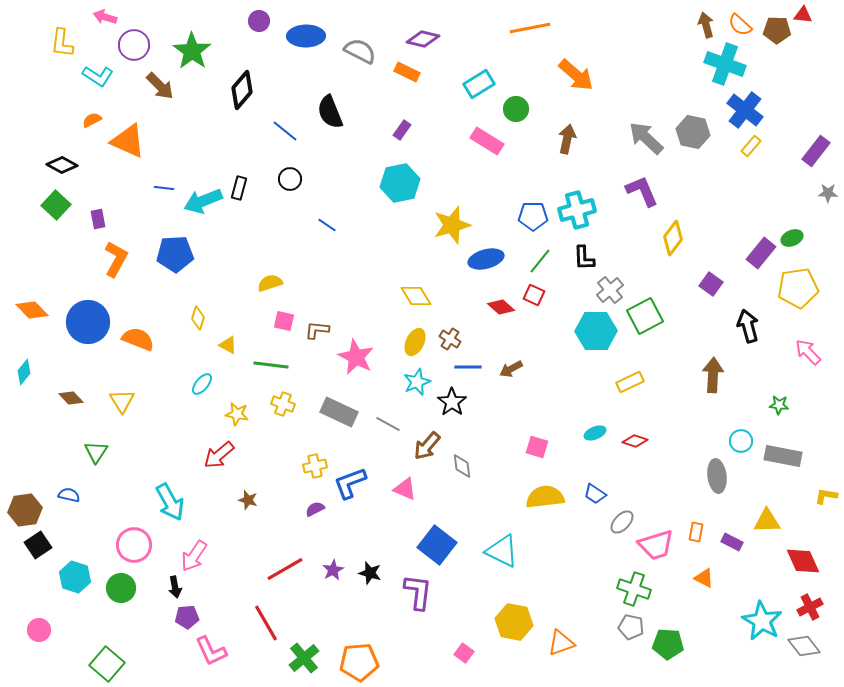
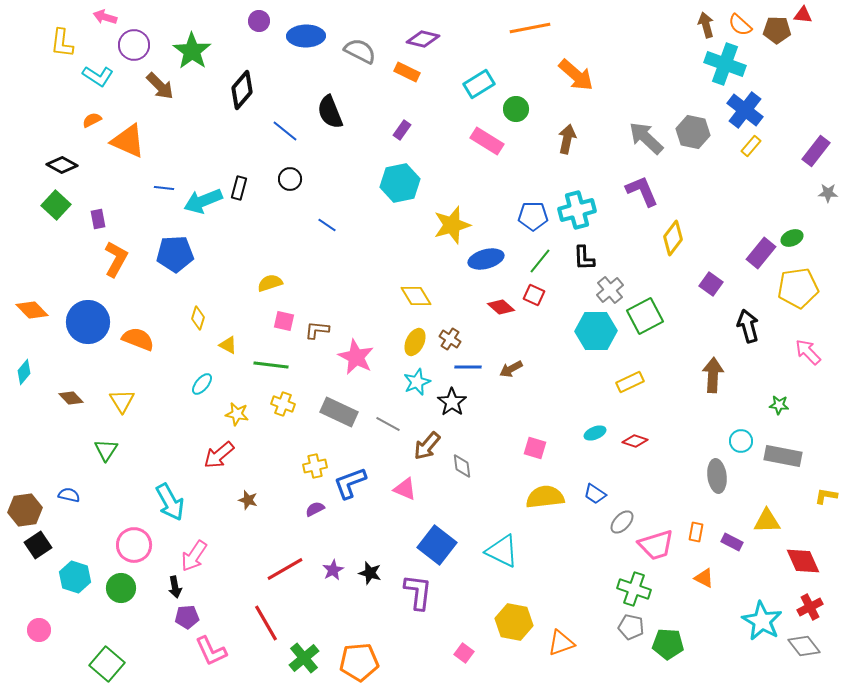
pink square at (537, 447): moved 2 px left, 1 px down
green triangle at (96, 452): moved 10 px right, 2 px up
